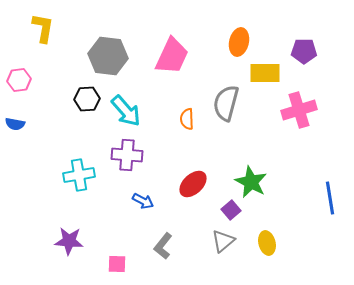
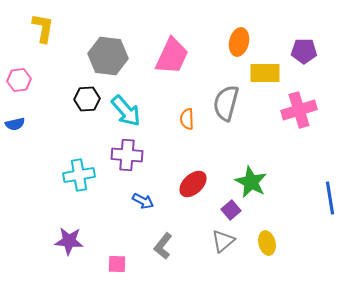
blue semicircle: rotated 24 degrees counterclockwise
